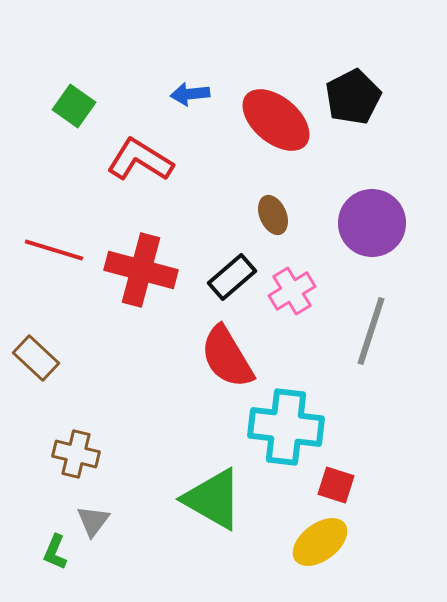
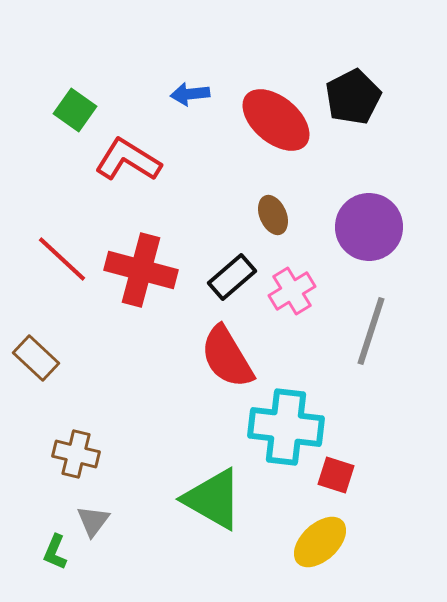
green square: moved 1 px right, 4 px down
red L-shape: moved 12 px left
purple circle: moved 3 px left, 4 px down
red line: moved 8 px right, 9 px down; rotated 26 degrees clockwise
red square: moved 10 px up
yellow ellipse: rotated 6 degrees counterclockwise
